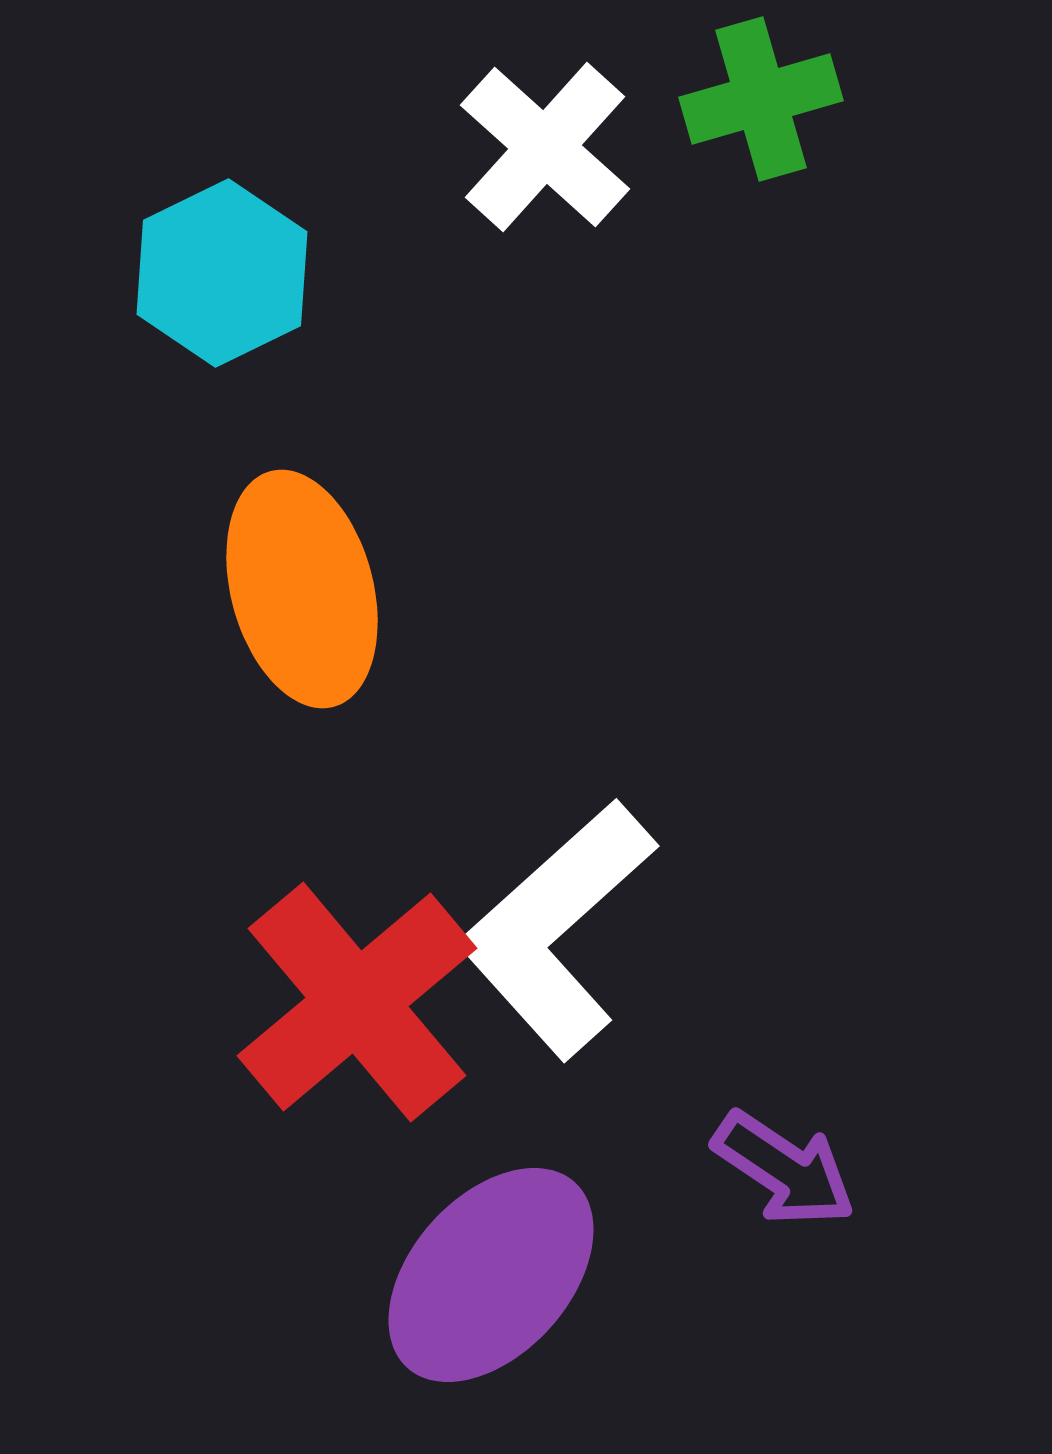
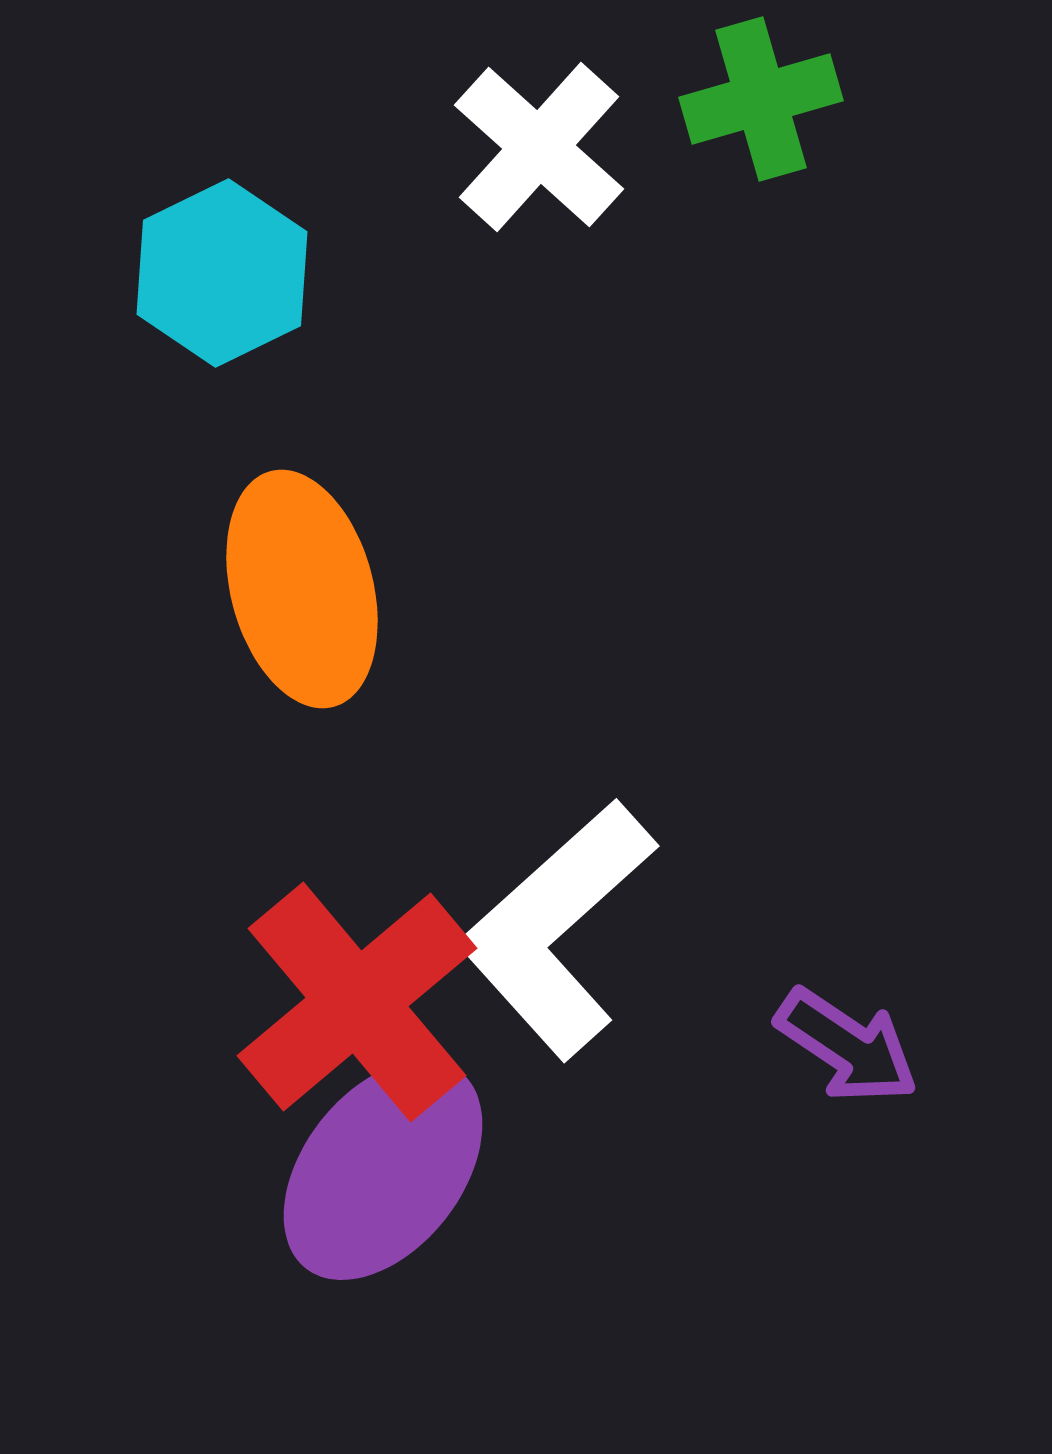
white cross: moved 6 px left
purple arrow: moved 63 px right, 123 px up
purple ellipse: moved 108 px left, 105 px up; rotated 4 degrees counterclockwise
